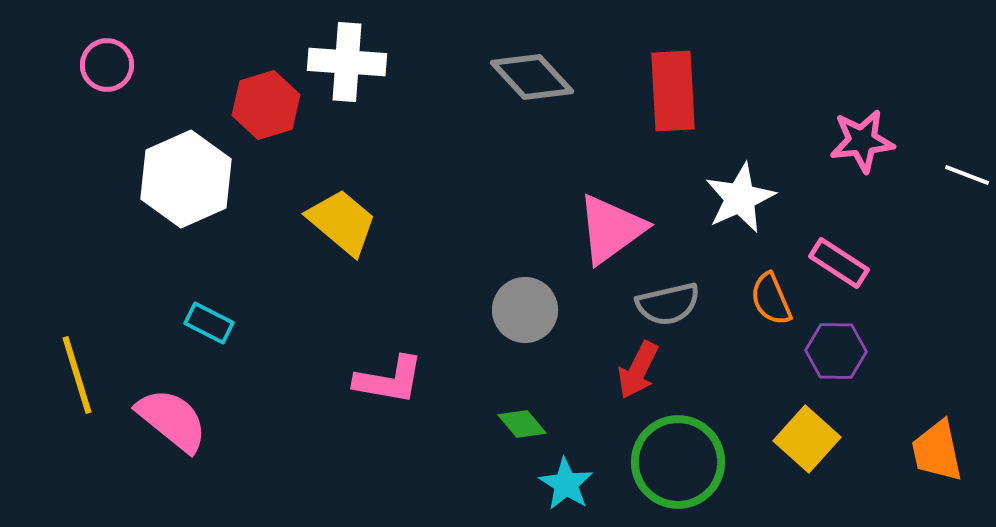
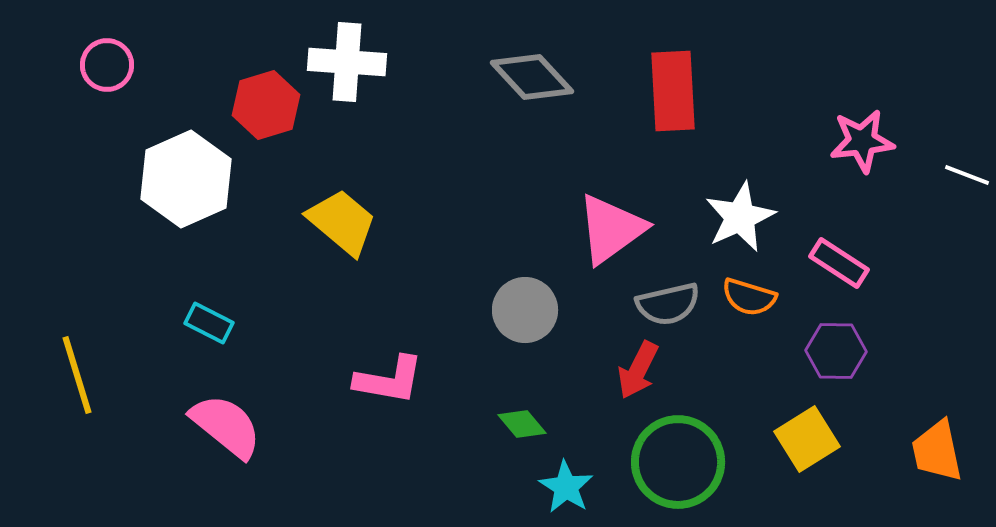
white star: moved 19 px down
orange semicircle: moved 22 px left, 2 px up; rotated 50 degrees counterclockwise
pink semicircle: moved 54 px right, 6 px down
yellow square: rotated 16 degrees clockwise
cyan star: moved 3 px down
